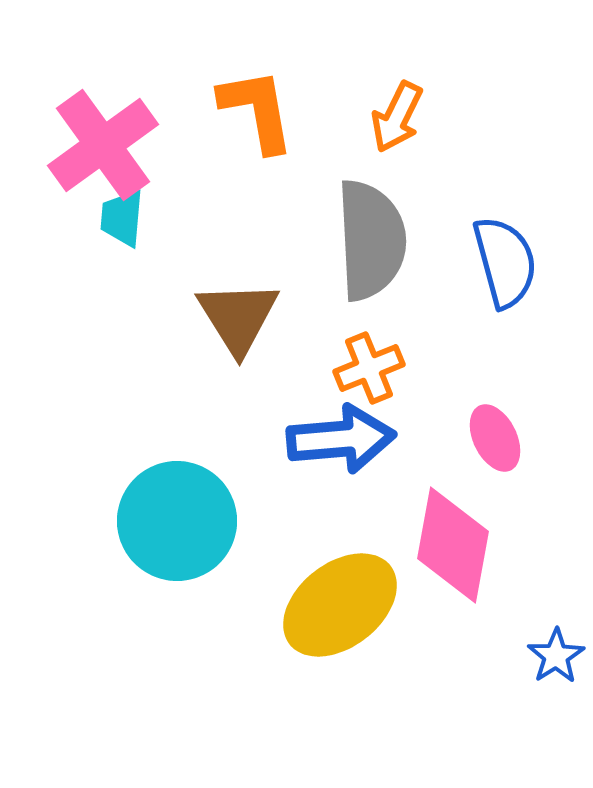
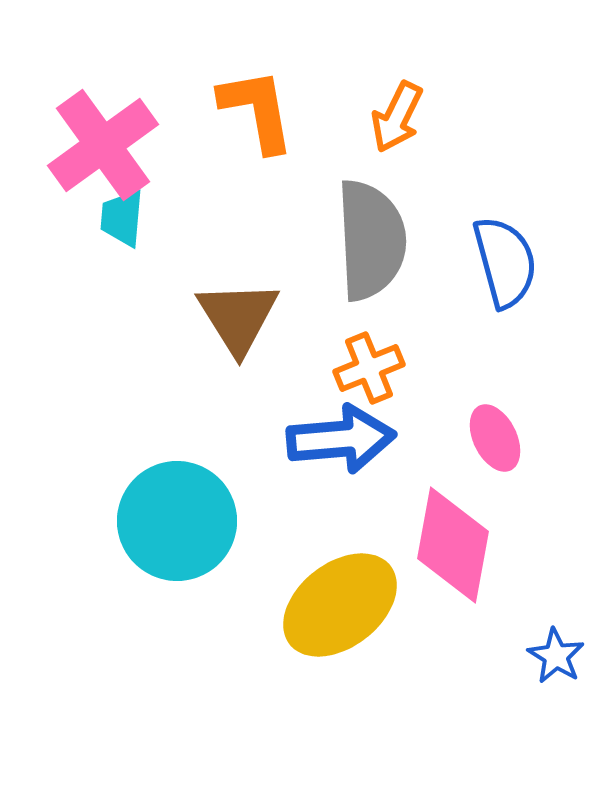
blue star: rotated 8 degrees counterclockwise
